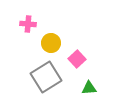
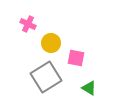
pink cross: rotated 21 degrees clockwise
pink square: moved 1 px left, 1 px up; rotated 36 degrees counterclockwise
green triangle: rotated 35 degrees clockwise
